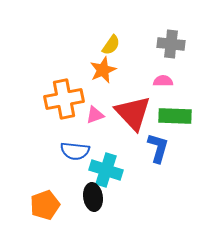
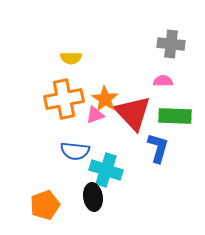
yellow semicircle: moved 40 px left, 13 px down; rotated 55 degrees clockwise
orange star: moved 2 px right, 29 px down; rotated 16 degrees counterclockwise
